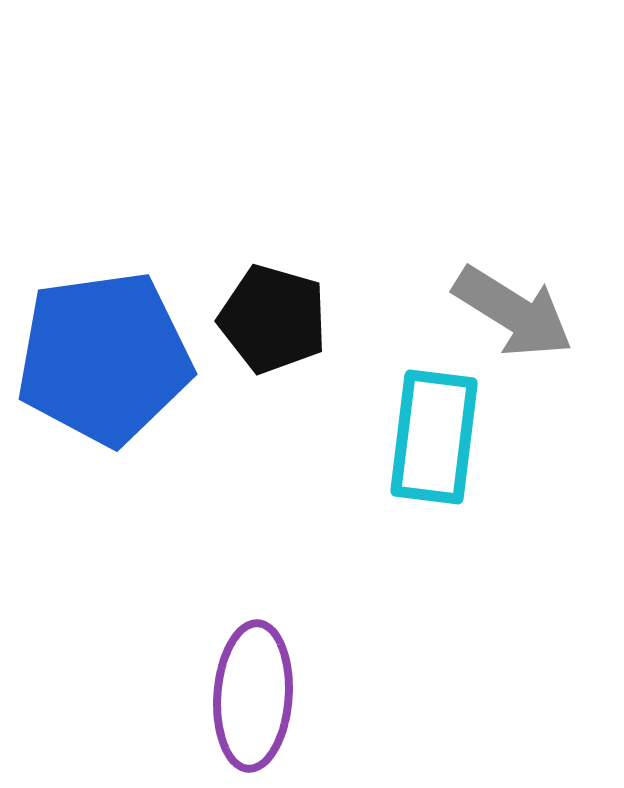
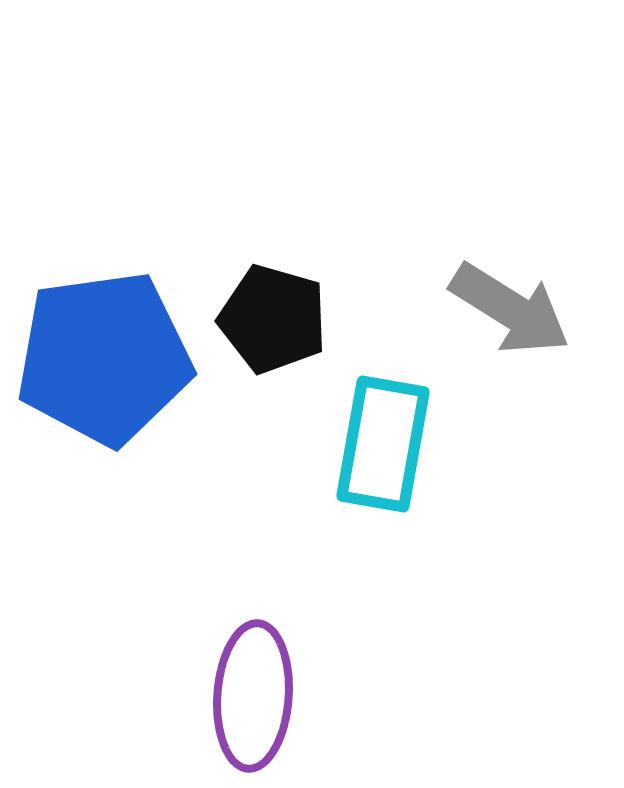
gray arrow: moved 3 px left, 3 px up
cyan rectangle: moved 51 px left, 7 px down; rotated 3 degrees clockwise
